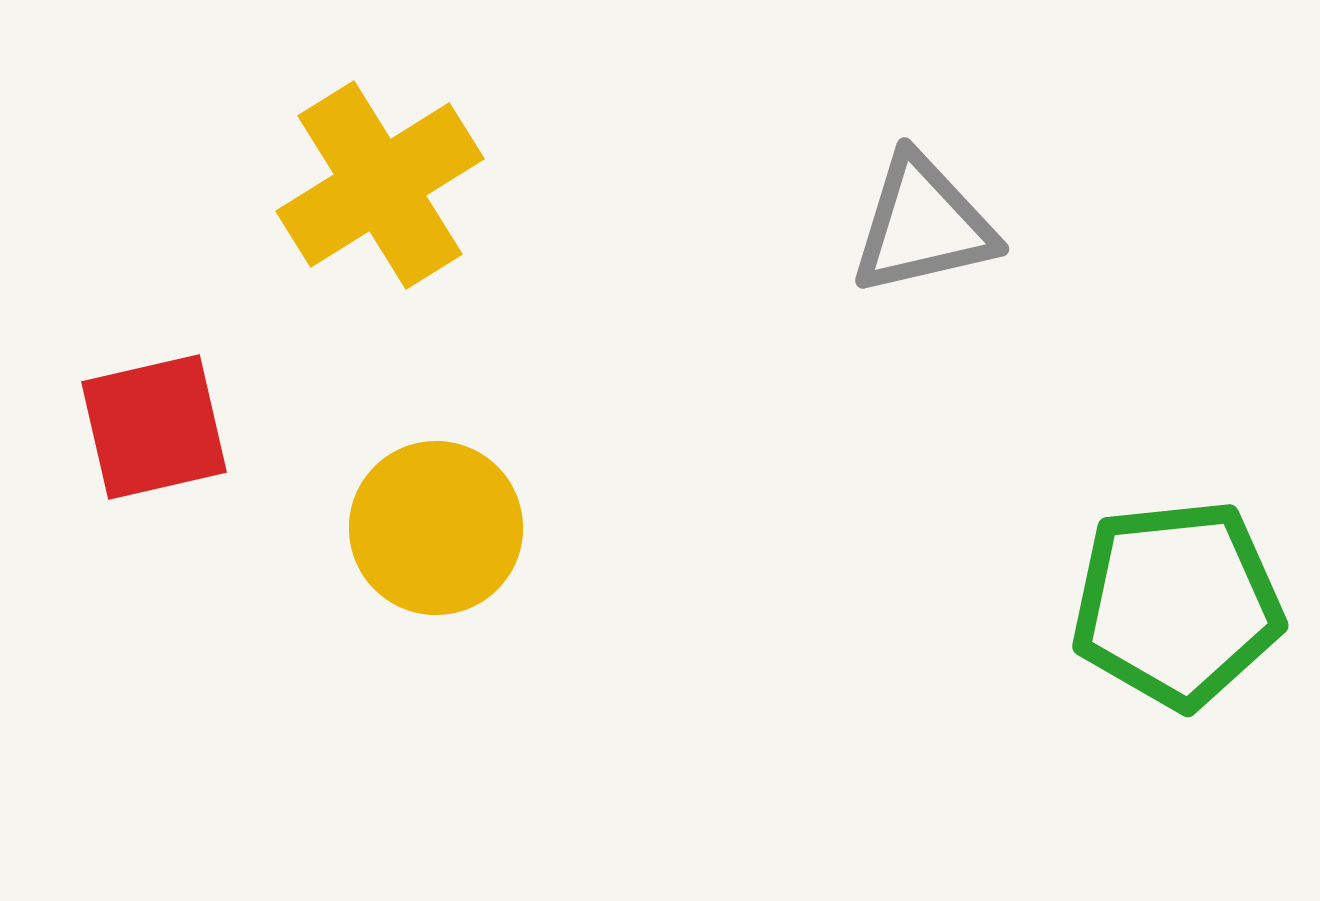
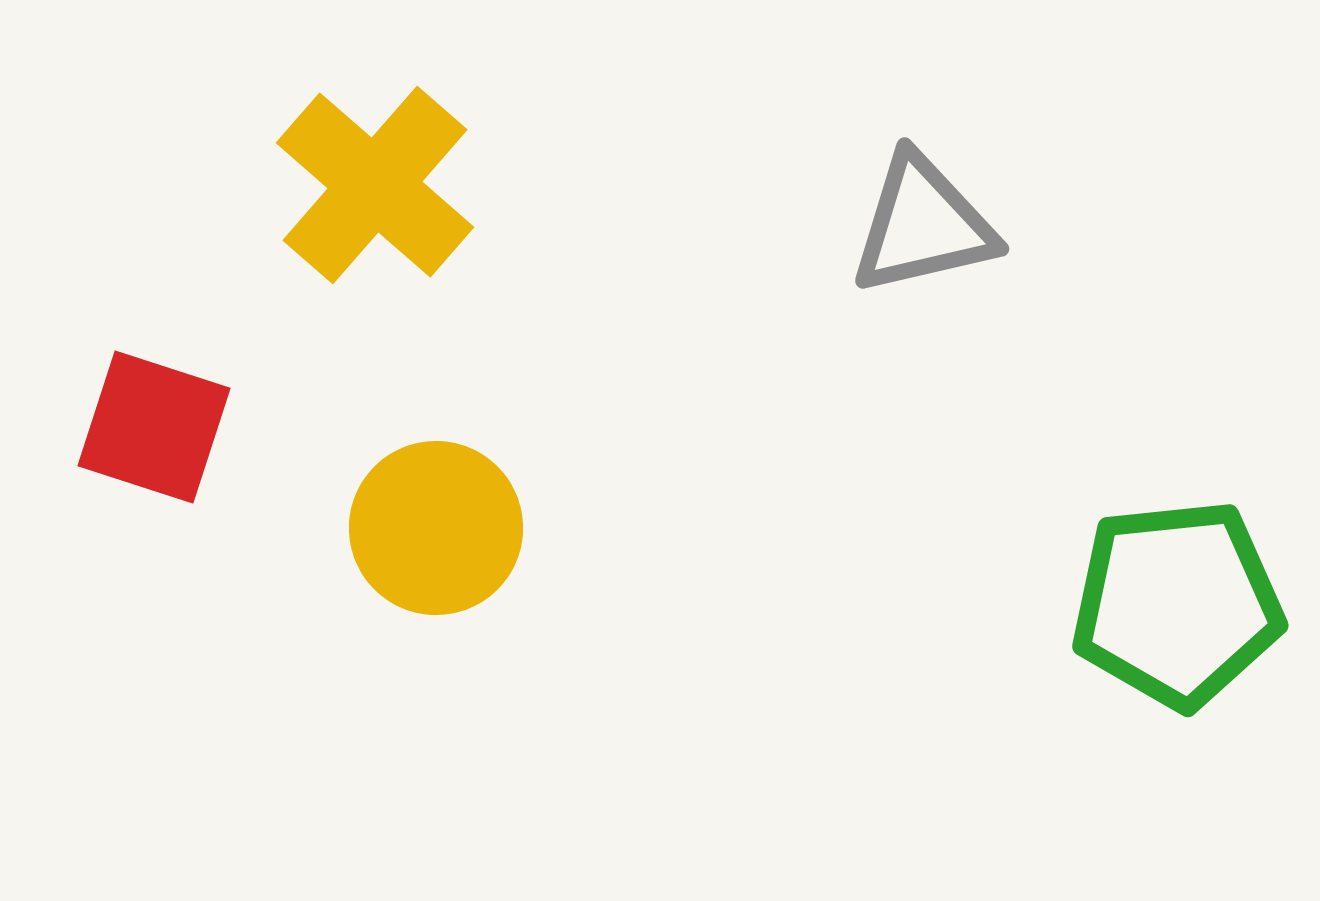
yellow cross: moved 5 px left; rotated 17 degrees counterclockwise
red square: rotated 31 degrees clockwise
